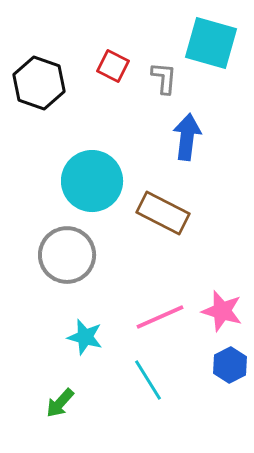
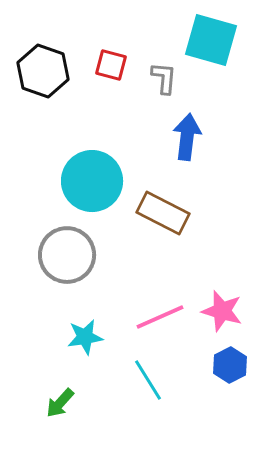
cyan square: moved 3 px up
red square: moved 2 px left, 1 px up; rotated 12 degrees counterclockwise
black hexagon: moved 4 px right, 12 px up
cyan star: rotated 24 degrees counterclockwise
